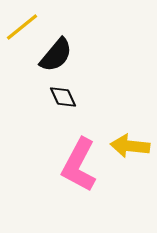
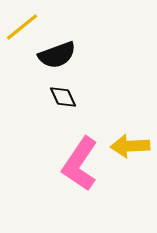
black semicircle: moved 1 px right; rotated 30 degrees clockwise
yellow arrow: rotated 9 degrees counterclockwise
pink L-shape: moved 1 px right, 1 px up; rotated 6 degrees clockwise
